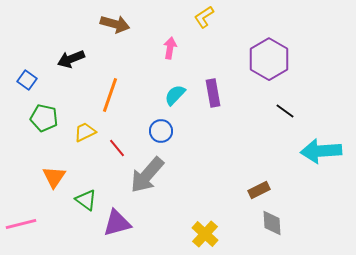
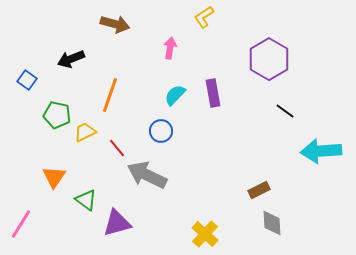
green pentagon: moved 13 px right, 3 px up
gray arrow: rotated 75 degrees clockwise
pink line: rotated 44 degrees counterclockwise
